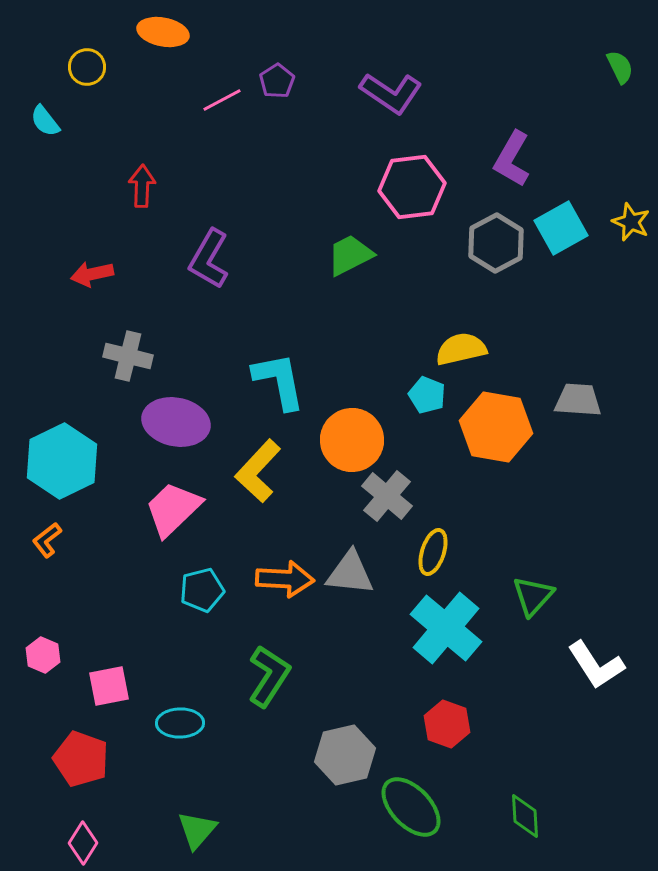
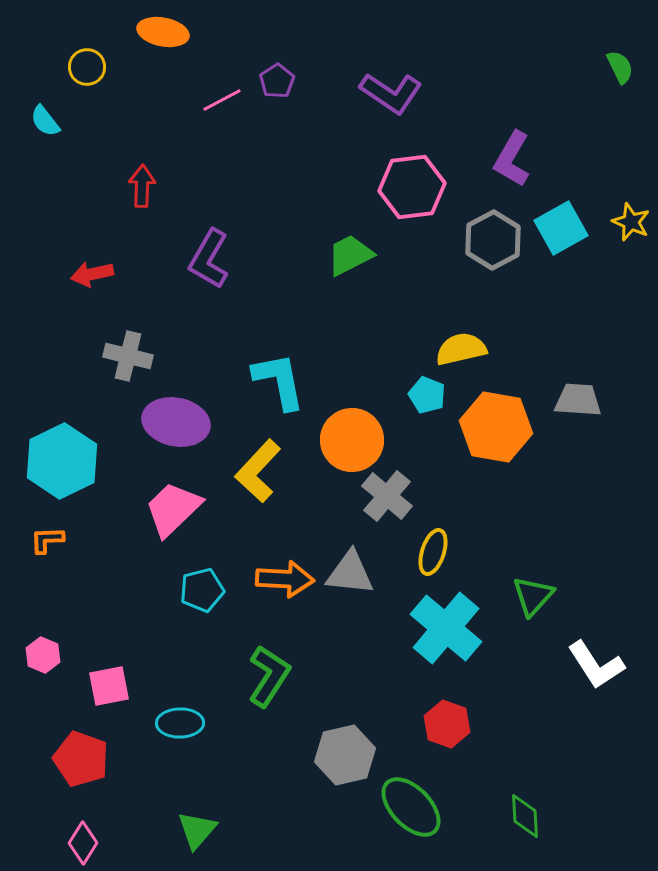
gray hexagon at (496, 243): moved 3 px left, 3 px up
orange L-shape at (47, 540): rotated 36 degrees clockwise
